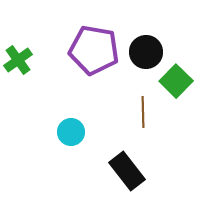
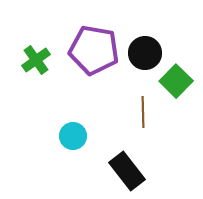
black circle: moved 1 px left, 1 px down
green cross: moved 18 px right
cyan circle: moved 2 px right, 4 px down
